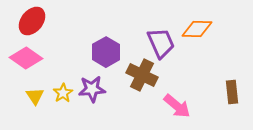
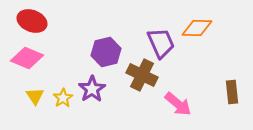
red ellipse: rotated 72 degrees clockwise
orange diamond: moved 1 px up
purple hexagon: rotated 16 degrees clockwise
pink diamond: moved 1 px right; rotated 12 degrees counterclockwise
purple star: rotated 28 degrees counterclockwise
yellow star: moved 5 px down
pink arrow: moved 1 px right, 2 px up
